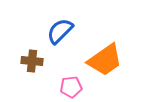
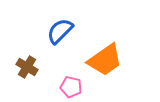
brown cross: moved 5 px left, 6 px down; rotated 25 degrees clockwise
pink pentagon: rotated 20 degrees clockwise
